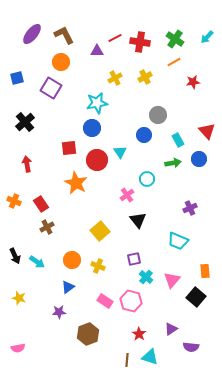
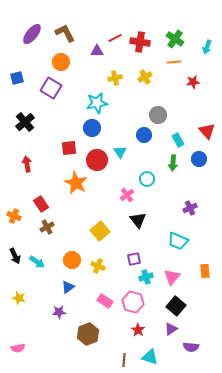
brown L-shape at (64, 35): moved 1 px right, 2 px up
cyan arrow at (207, 37): moved 10 px down; rotated 24 degrees counterclockwise
orange line at (174, 62): rotated 24 degrees clockwise
yellow cross at (115, 78): rotated 16 degrees clockwise
green arrow at (173, 163): rotated 105 degrees clockwise
orange cross at (14, 201): moved 15 px down
cyan cross at (146, 277): rotated 32 degrees clockwise
pink triangle at (172, 280): moved 3 px up
black square at (196, 297): moved 20 px left, 9 px down
pink hexagon at (131, 301): moved 2 px right, 1 px down
red star at (139, 334): moved 1 px left, 4 px up
brown line at (127, 360): moved 3 px left
